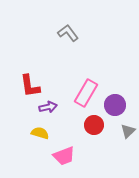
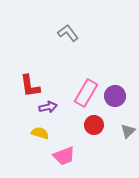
purple circle: moved 9 px up
